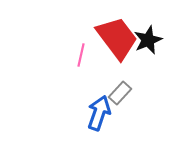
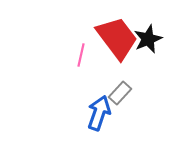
black star: moved 1 px up
